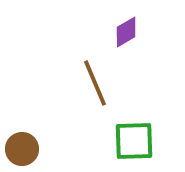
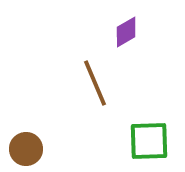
green square: moved 15 px right
brown circle: moved 4 px right
